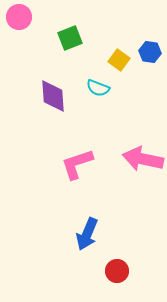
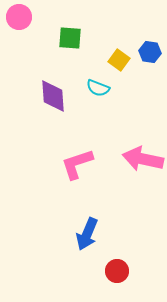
green square: rotated 25 degrees clockwise
